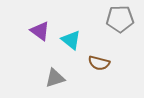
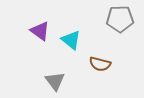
brown semicircle: moved 1 px right, 1 px down
gray triangle: moved 3 px down; rotated 50 degrees counterclockwise
